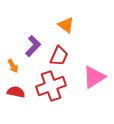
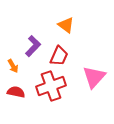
pink triangle: rotated 15 degrees counterclockwise
